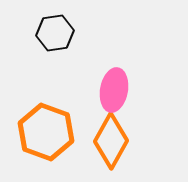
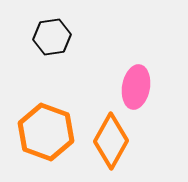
black hexagon: moved 3 px left, 4 px down
pink ellipse: moved 22 px right, 3 px up
